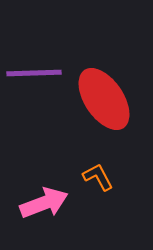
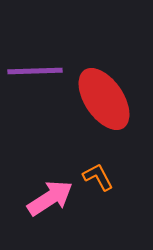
purple line: moved 1 px right, 2 px up
pink arrow: moved 6 px right, 5 px up; rotated 12 degrees counterclockwise
